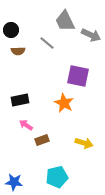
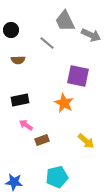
brown semicircle: moved 9 px down
yellow arrow: moved 2 px right, 2 px up; rotated 24 degrees clockwise
